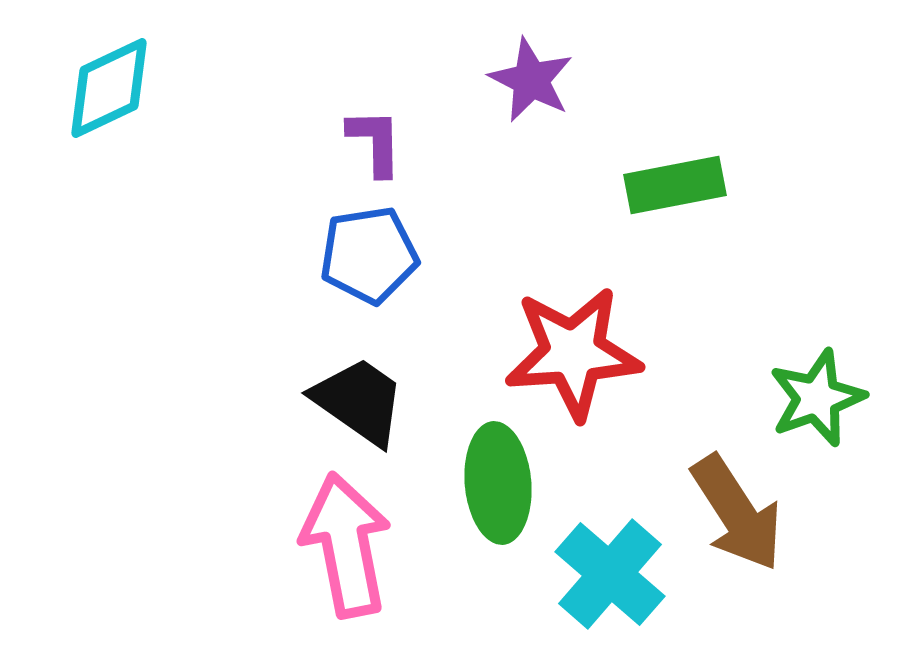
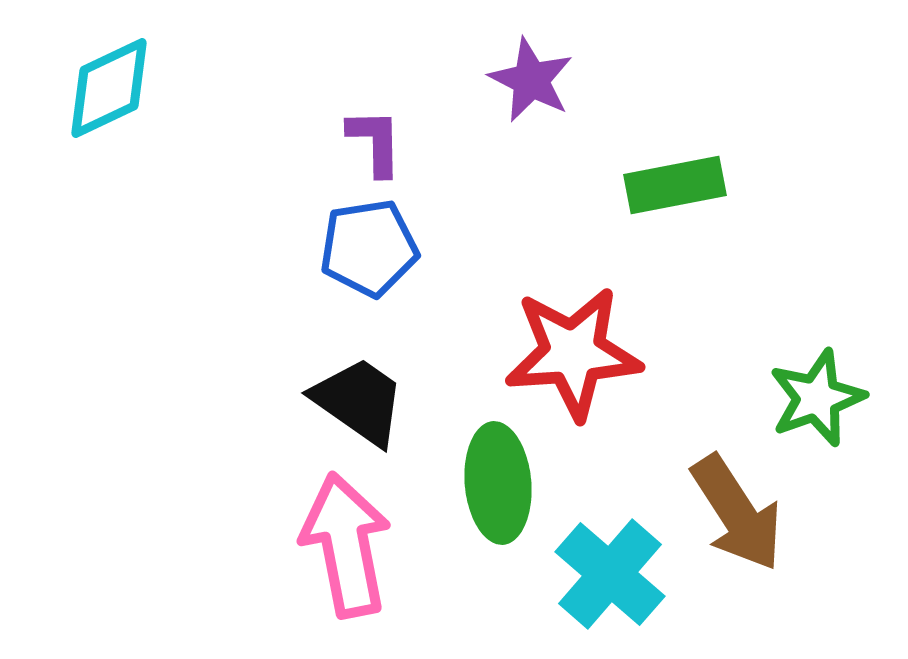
blue pentagon: moved 7 px up
